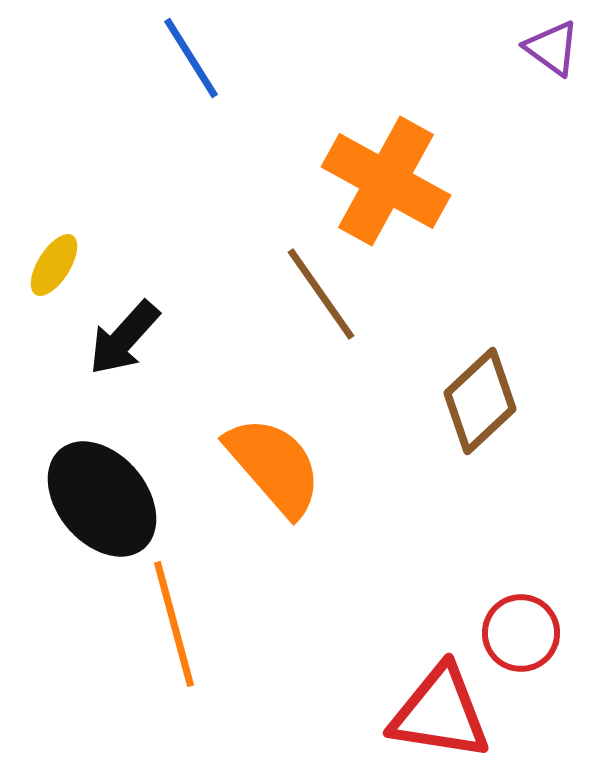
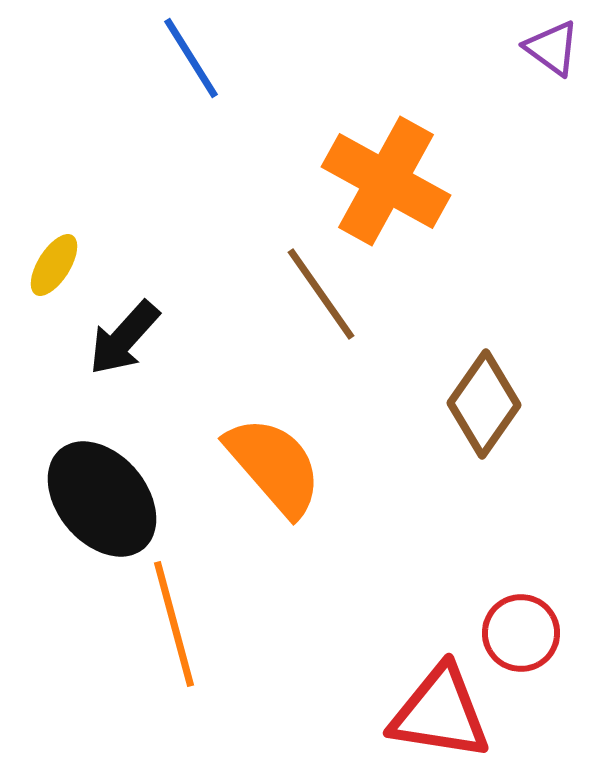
brown diamond: moved 4 px right, 3 px down; rotated 12 degrees counterclockwise
